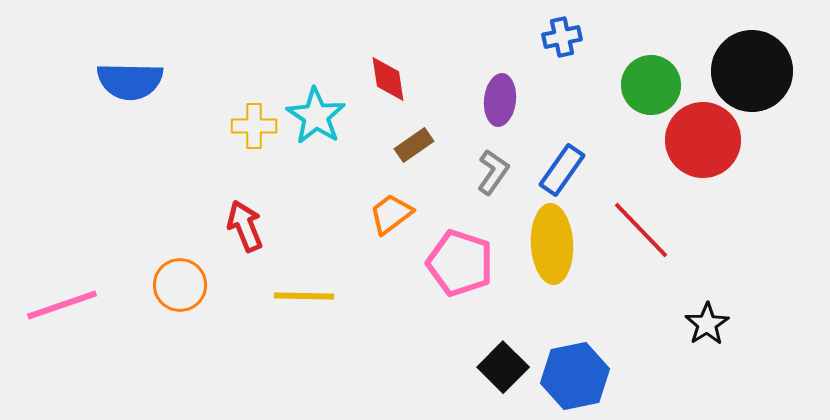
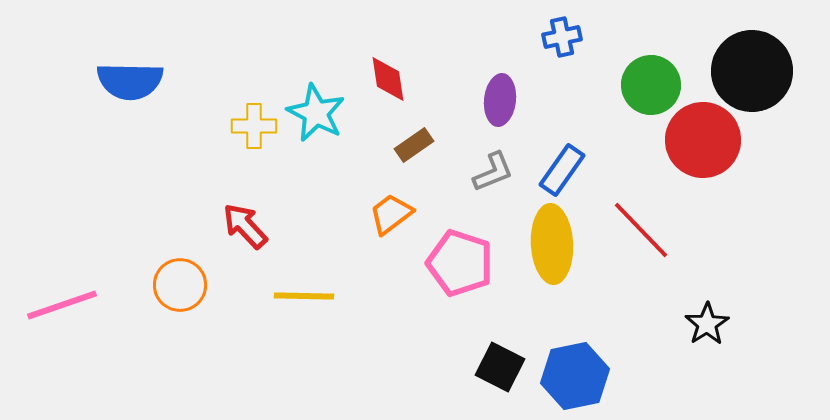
cyan star: moved 3 px up; rotated 6 degrees counterclockwise
gray L-shape: rotated 33 degrees clockwise
red arrow: rotated 21 degrees counterclockwise
black square: moved 3 px left; rotated 18 degrees counterclockwise
